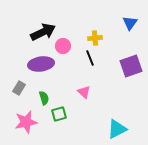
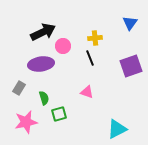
pink triangle: moved 3 px right; rotated 24 degrees counterclockwise
